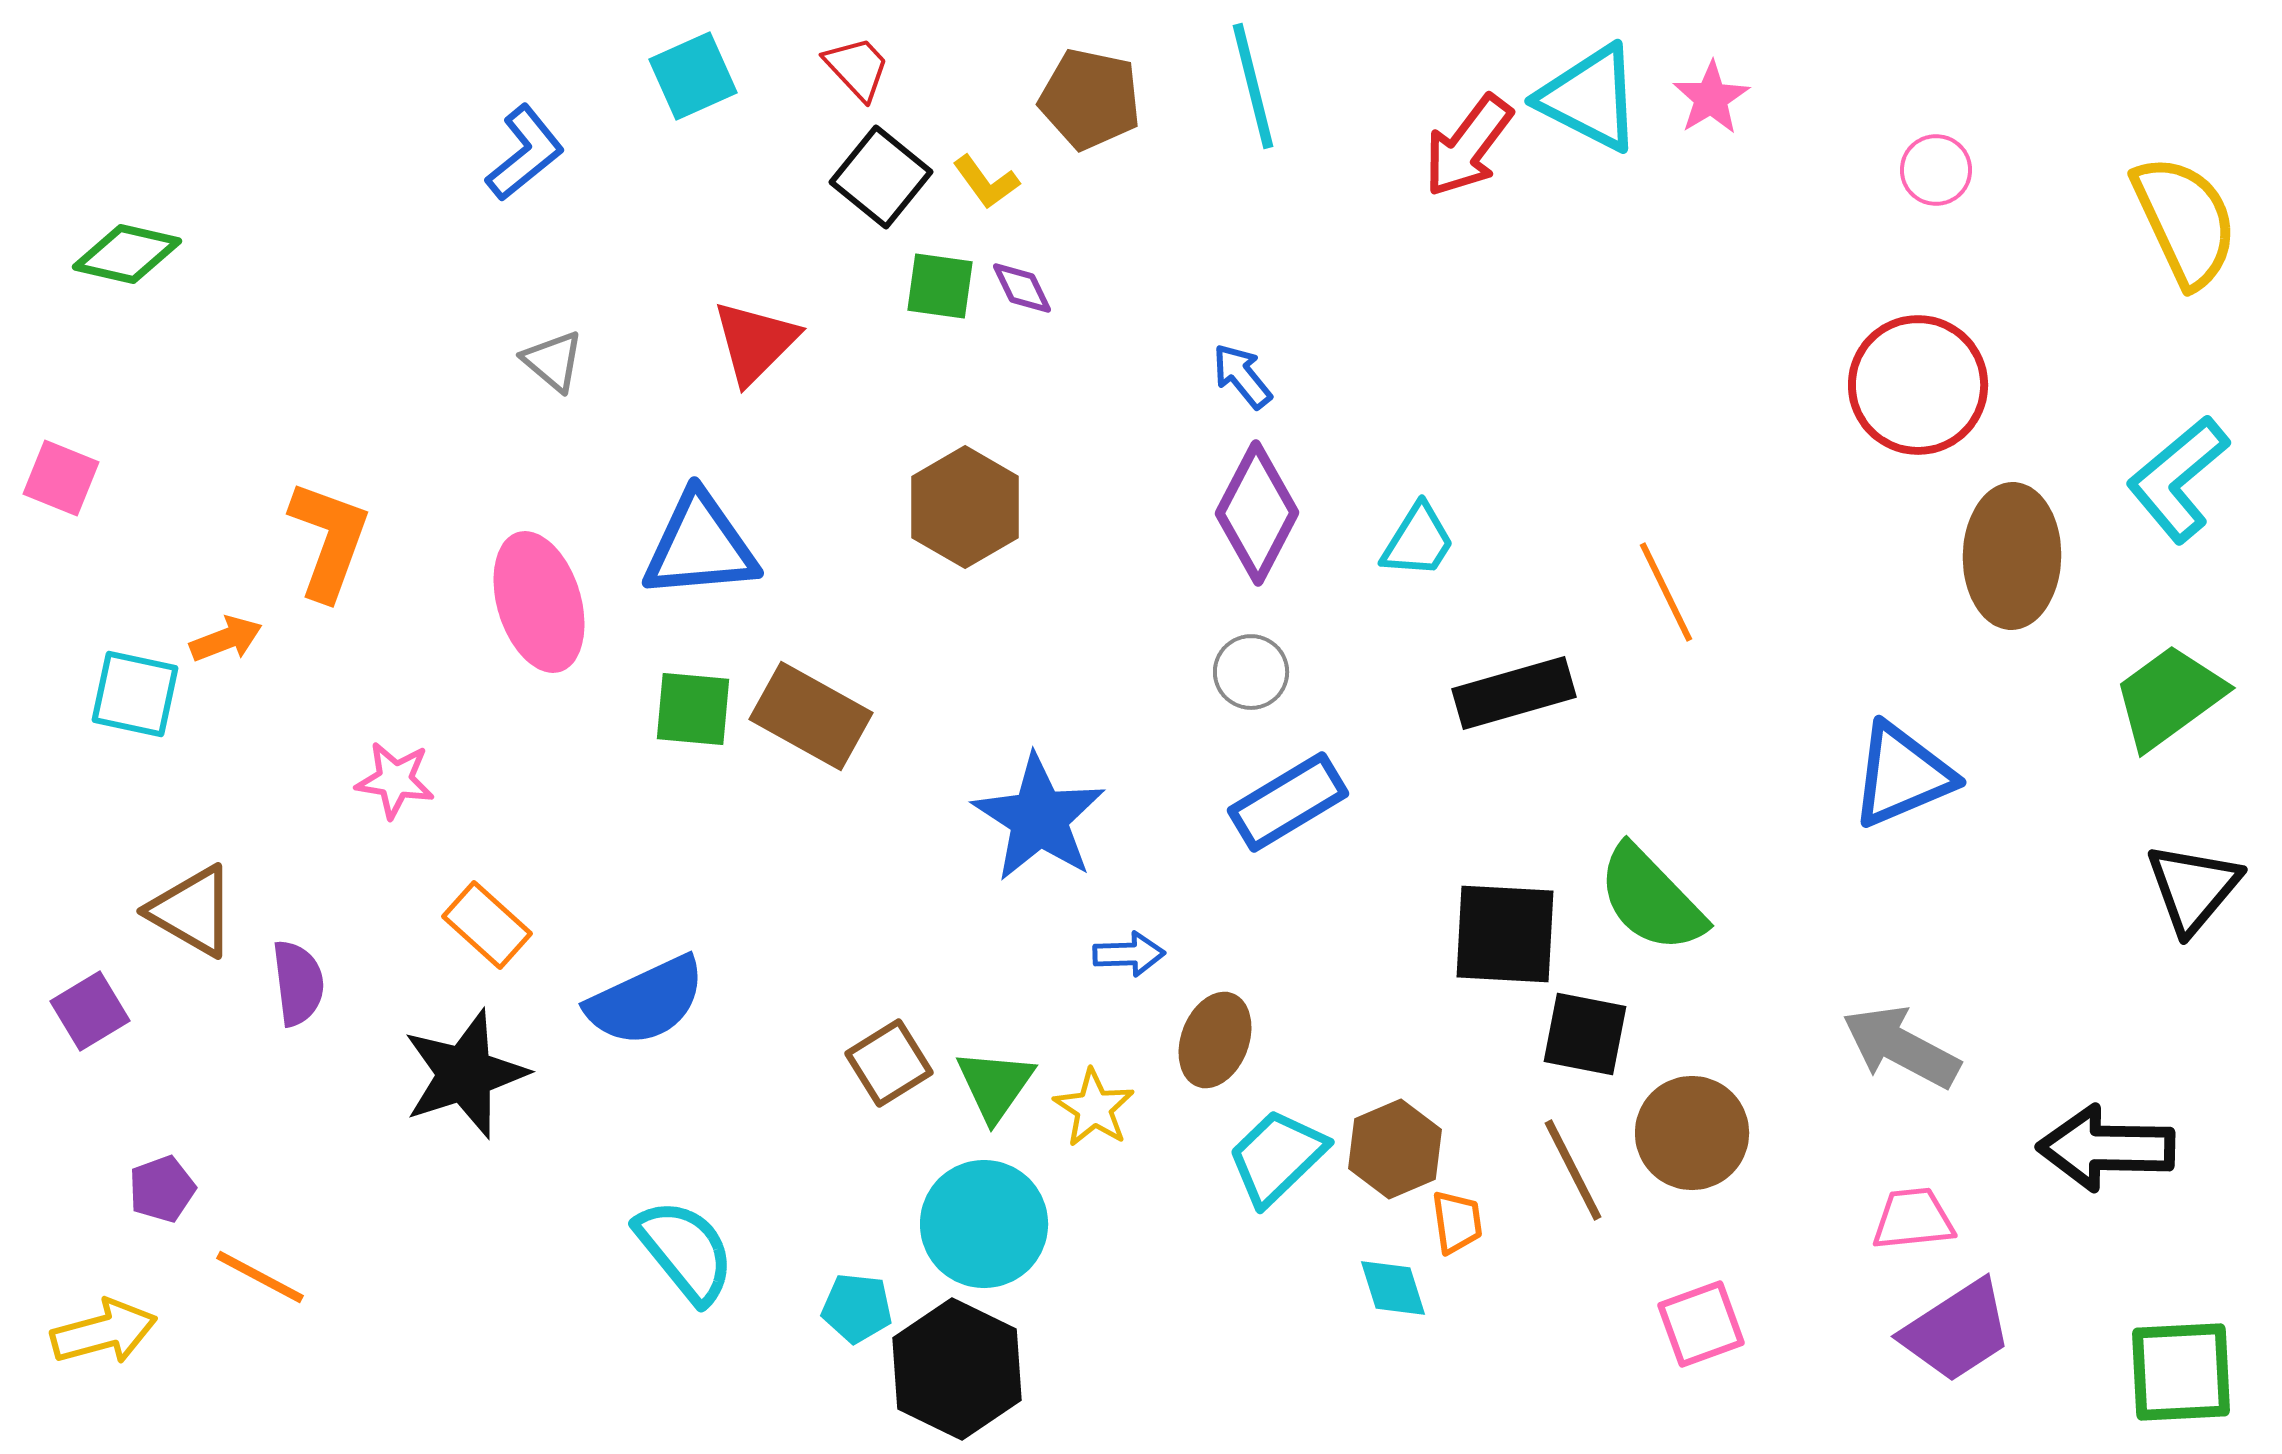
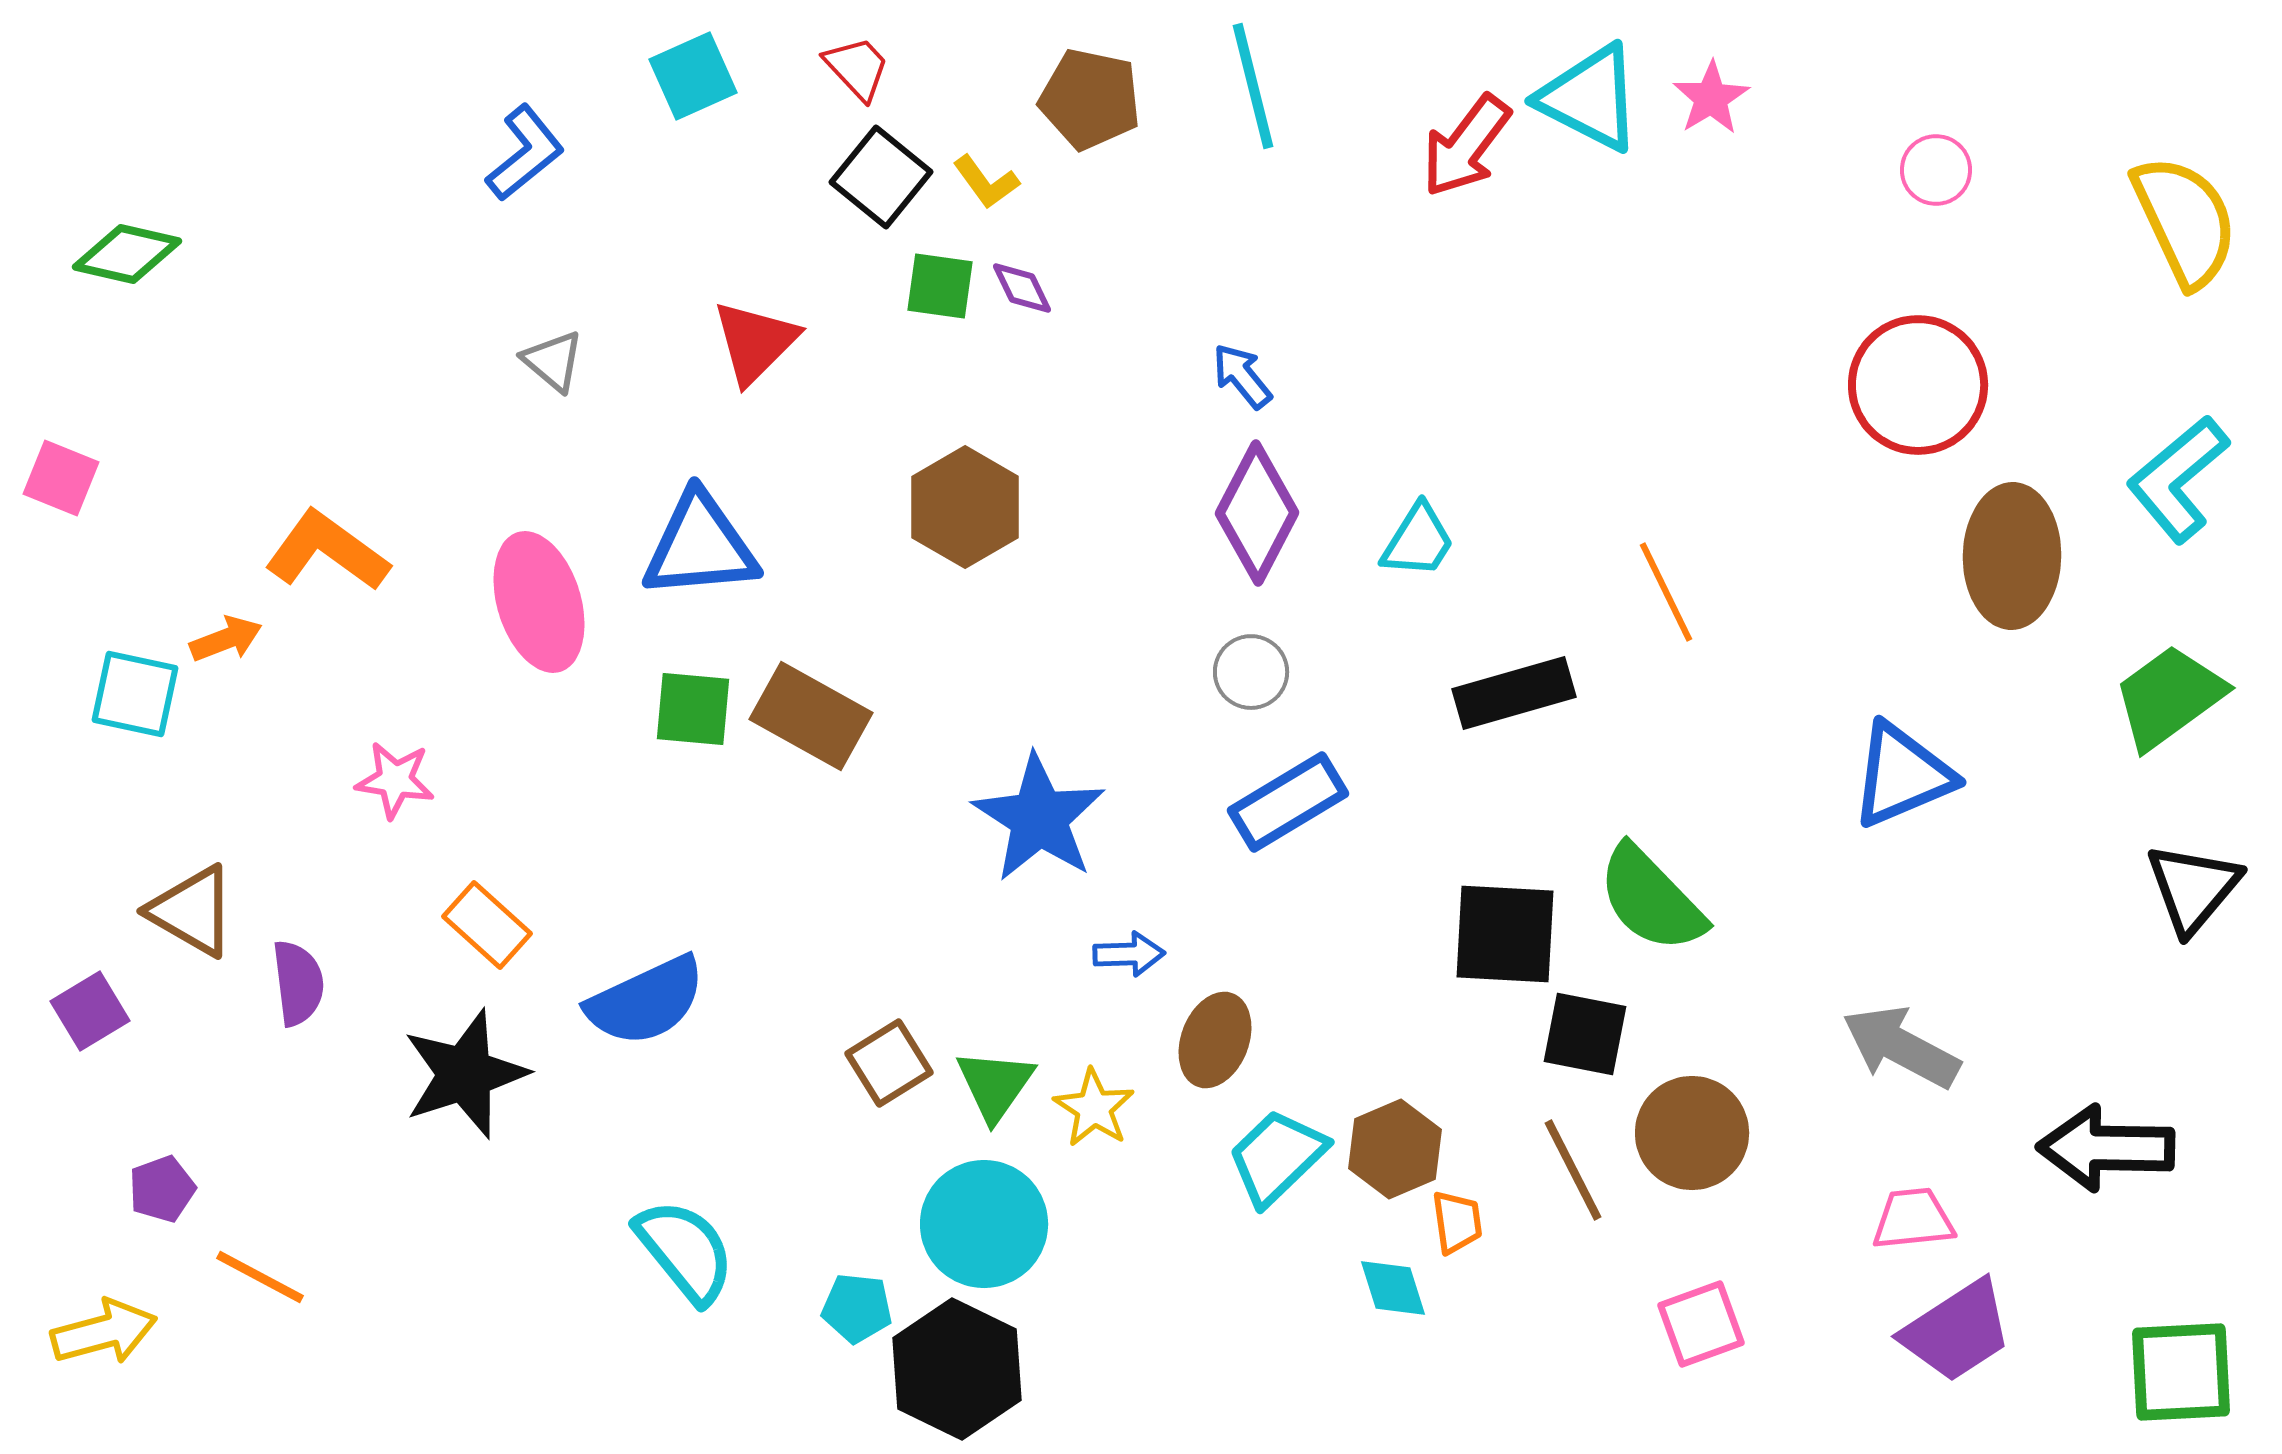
red arrow at (1468, 146): moved 2 px left
orange L-shape at (329, 540): moved 2 px left, 11 px down; rotated 74 degrees counterclockwise
